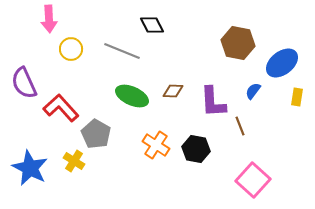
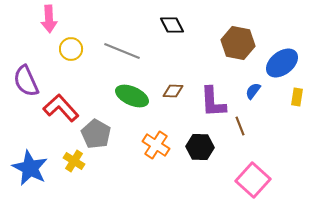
black diamond: moved 20 px right
purple semicircle: moved 2 px right, 2 px up
black hexagon: moved 4 px right, 2 px up; rotated 8 degrees counterclockwise
